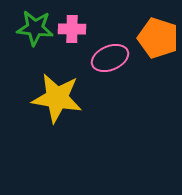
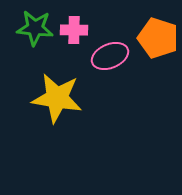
pink cross: moved 2 px right, 1 px down
pink ellipse: moved 2 px up
